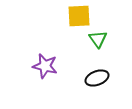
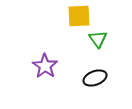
purple star: rotated 20 degrees clockwise
black ellipse: moved 2 px left
